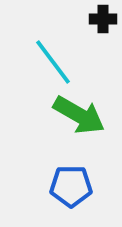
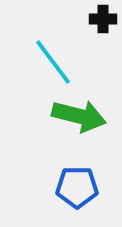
green arrow: moved 1 px down; rotated 16 degrees counterclockwise
blue pentagon: moved 6 px right, 1 px down
